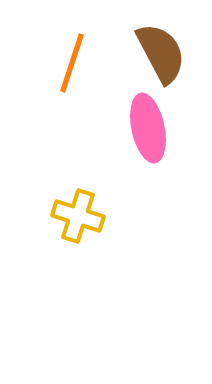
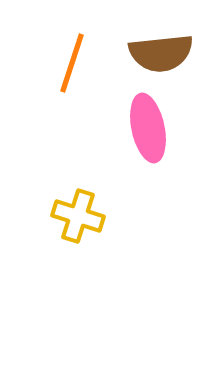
brown semicircle: rotated 112 degrees clockwise
